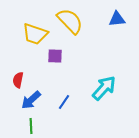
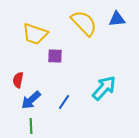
yellow semicircle: moved 14 px right, 2 px down
